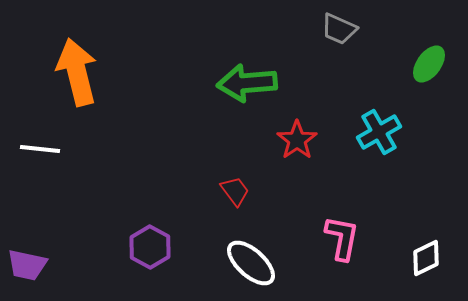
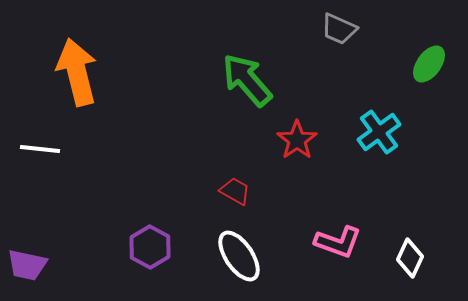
green arrow: moved 3 px up; rotated 54 degrees clockwise
cyan cross: rotated 6 degrees counterclockwise
red trapezoid: rotated 24 degrees counterclockwise
pink L-shape: moved 4 px left, 4 px down; rotated 99 degrees clockwise
white diamond: moved 16 px left; rotated 39 degrees counterclockwise
white ellipse: moved 12 px left, 7 px up; rotated 14 degrees clockwise
